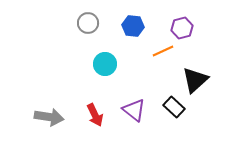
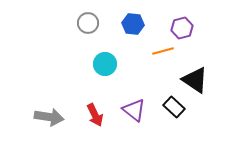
blue hexagon: moved 2 px up
orange line: rotated 10 degrees clockwise
black triangle: rotated 44 degrees counterclockwise
